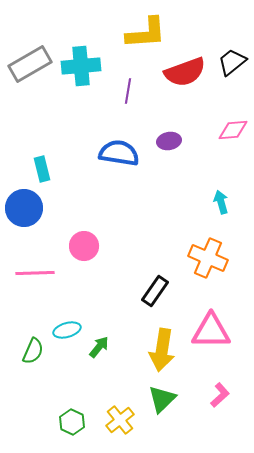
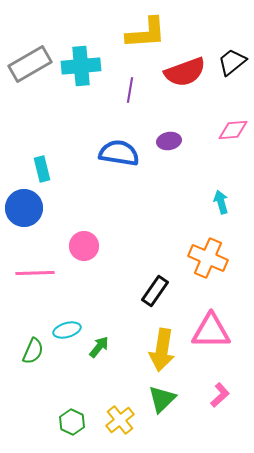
purple line: moved 2 px right, 1 px up
